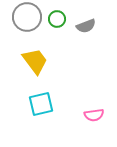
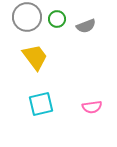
yellow trapezoid: moved 4 px up
pink semicircle: moved 2 px left, 8 px up
